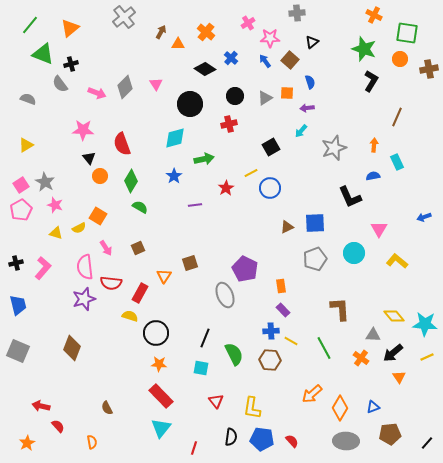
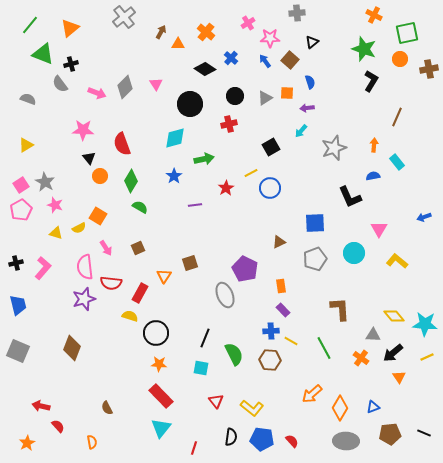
green square at (407, 33): rotated 20 degrees counterclockwise
cyan rectangle at (397, 162): rotated 14 degrees counterclockwise
brown triangle at (287, 227): moved 8 px left, 15 px down
yellow L-shape at (252, 408): rotated 60 degrees counterclockwise
black line at (427, 443): moved 3 px left, 10 px up; rotated 72 degrees clockwise
